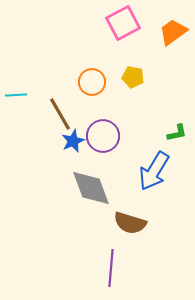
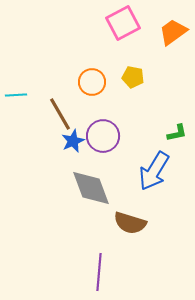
purple line: moved 12 px left, 4 px down
